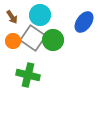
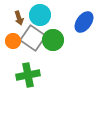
brown arrow: moved 7 px right, 1 px down; rotated 16 degrees clockwise
green cross: rotated 25 degrees counterclockwise
